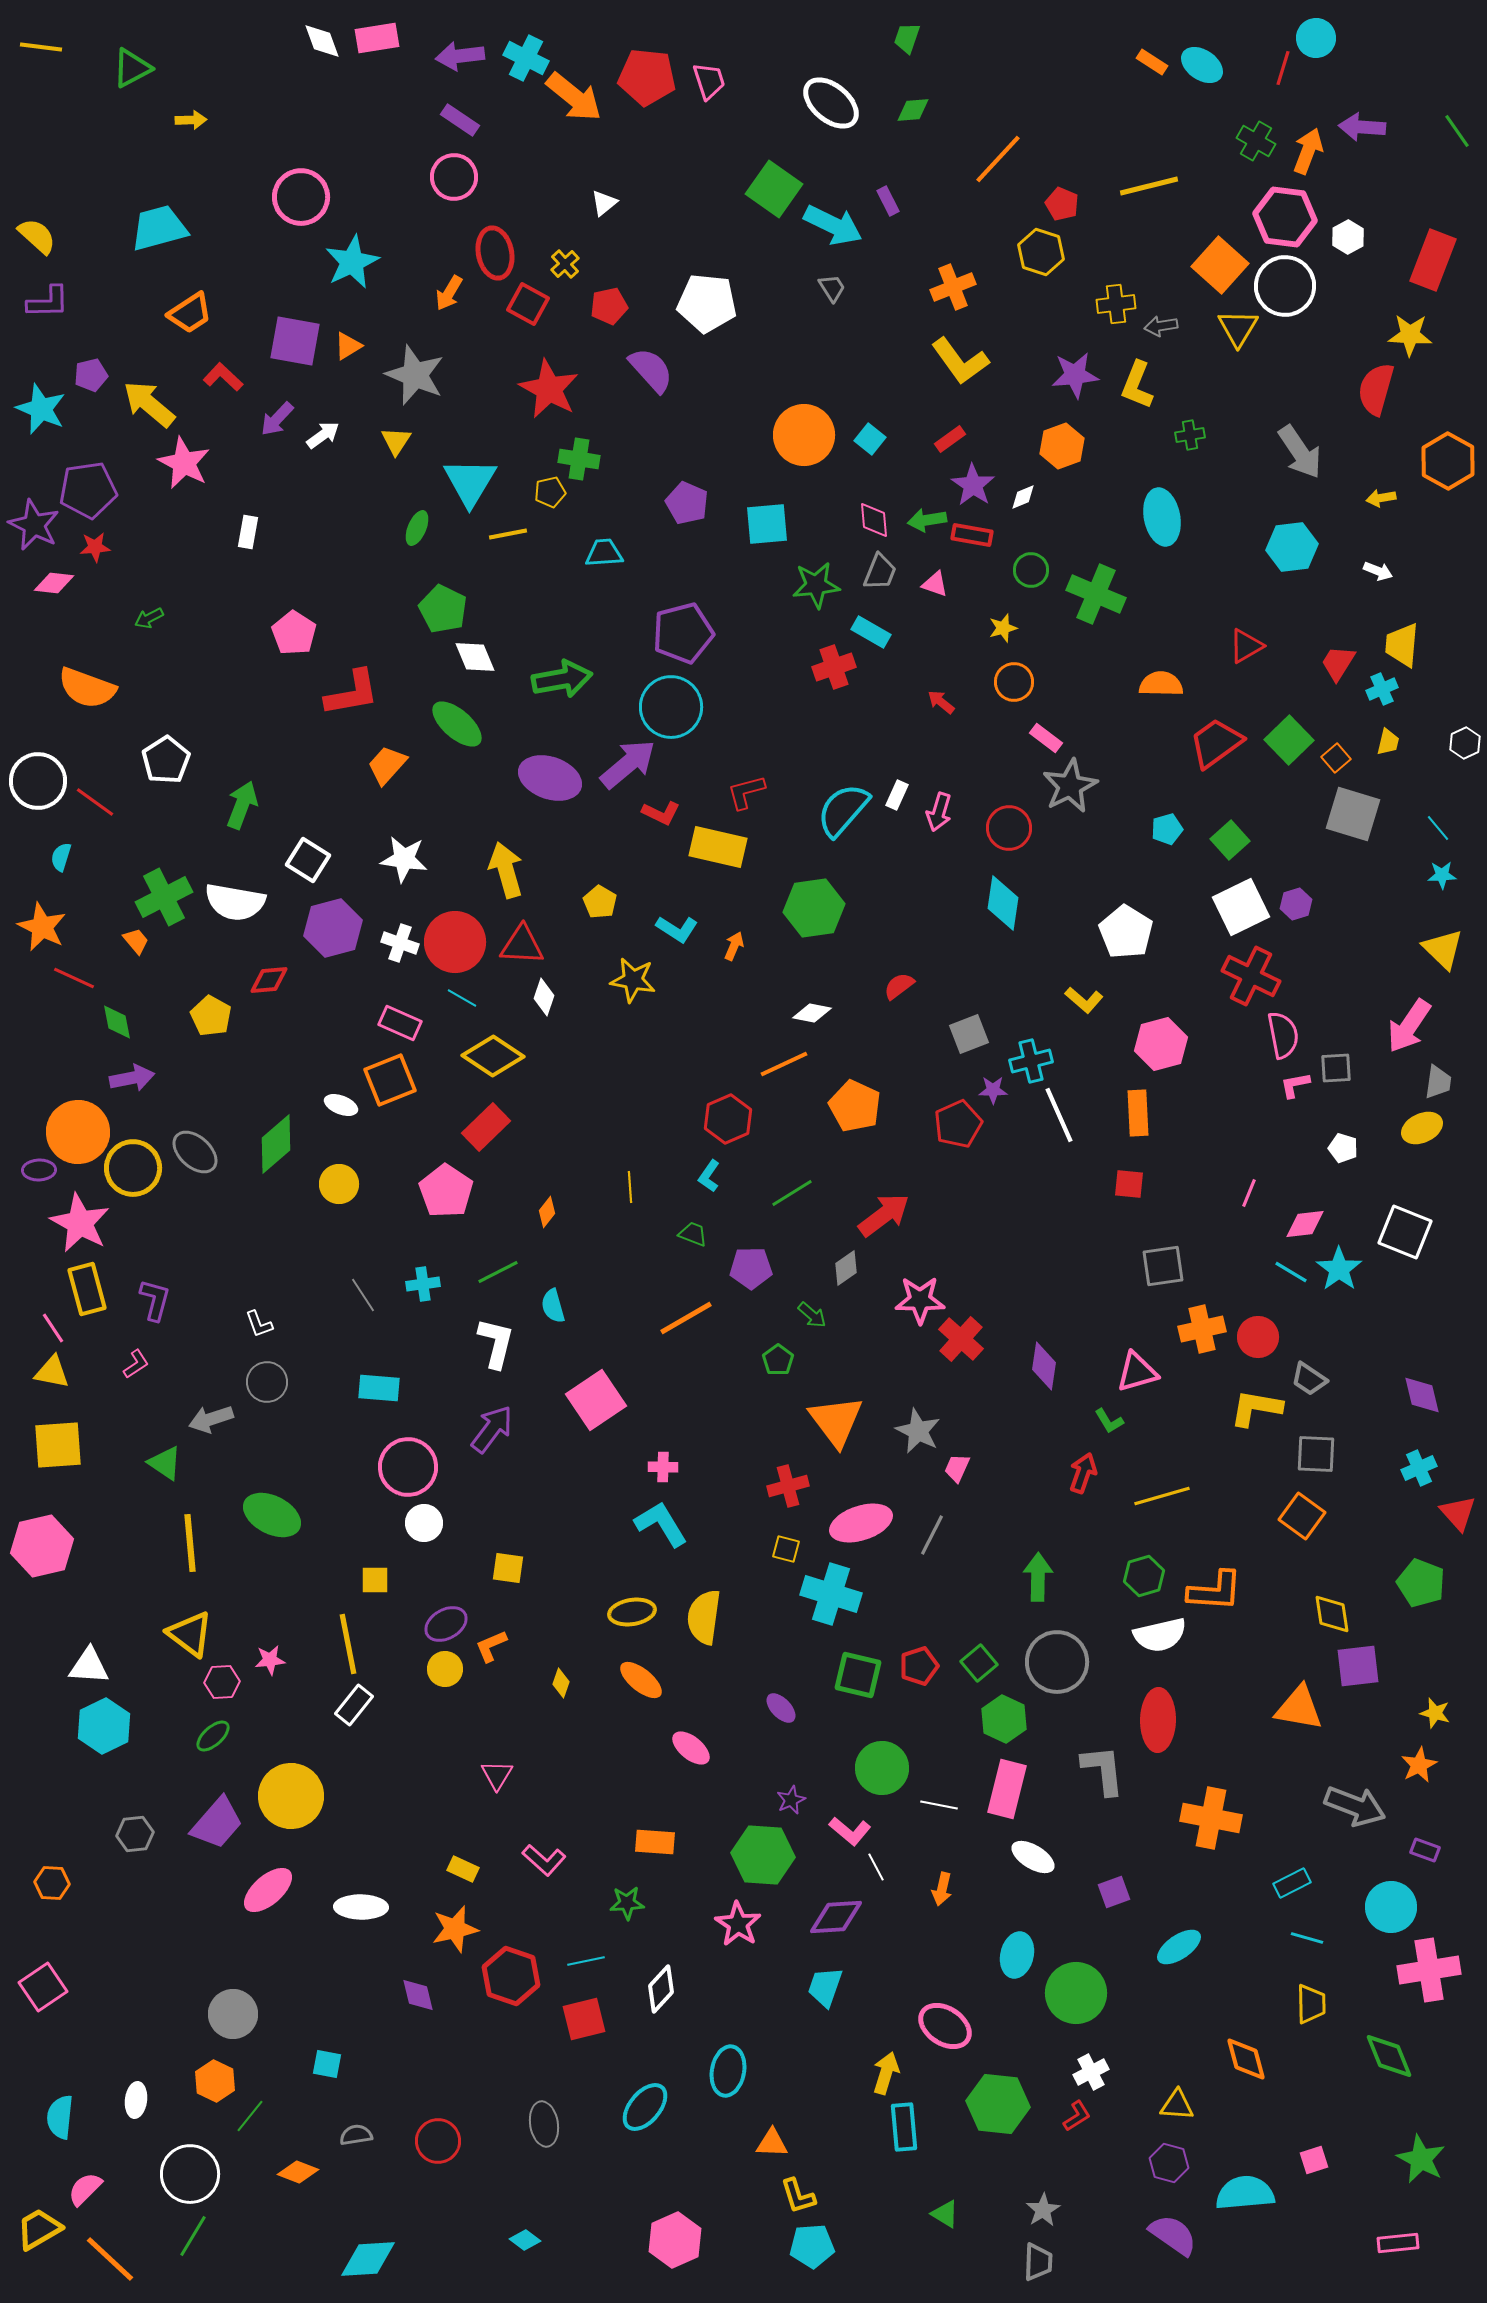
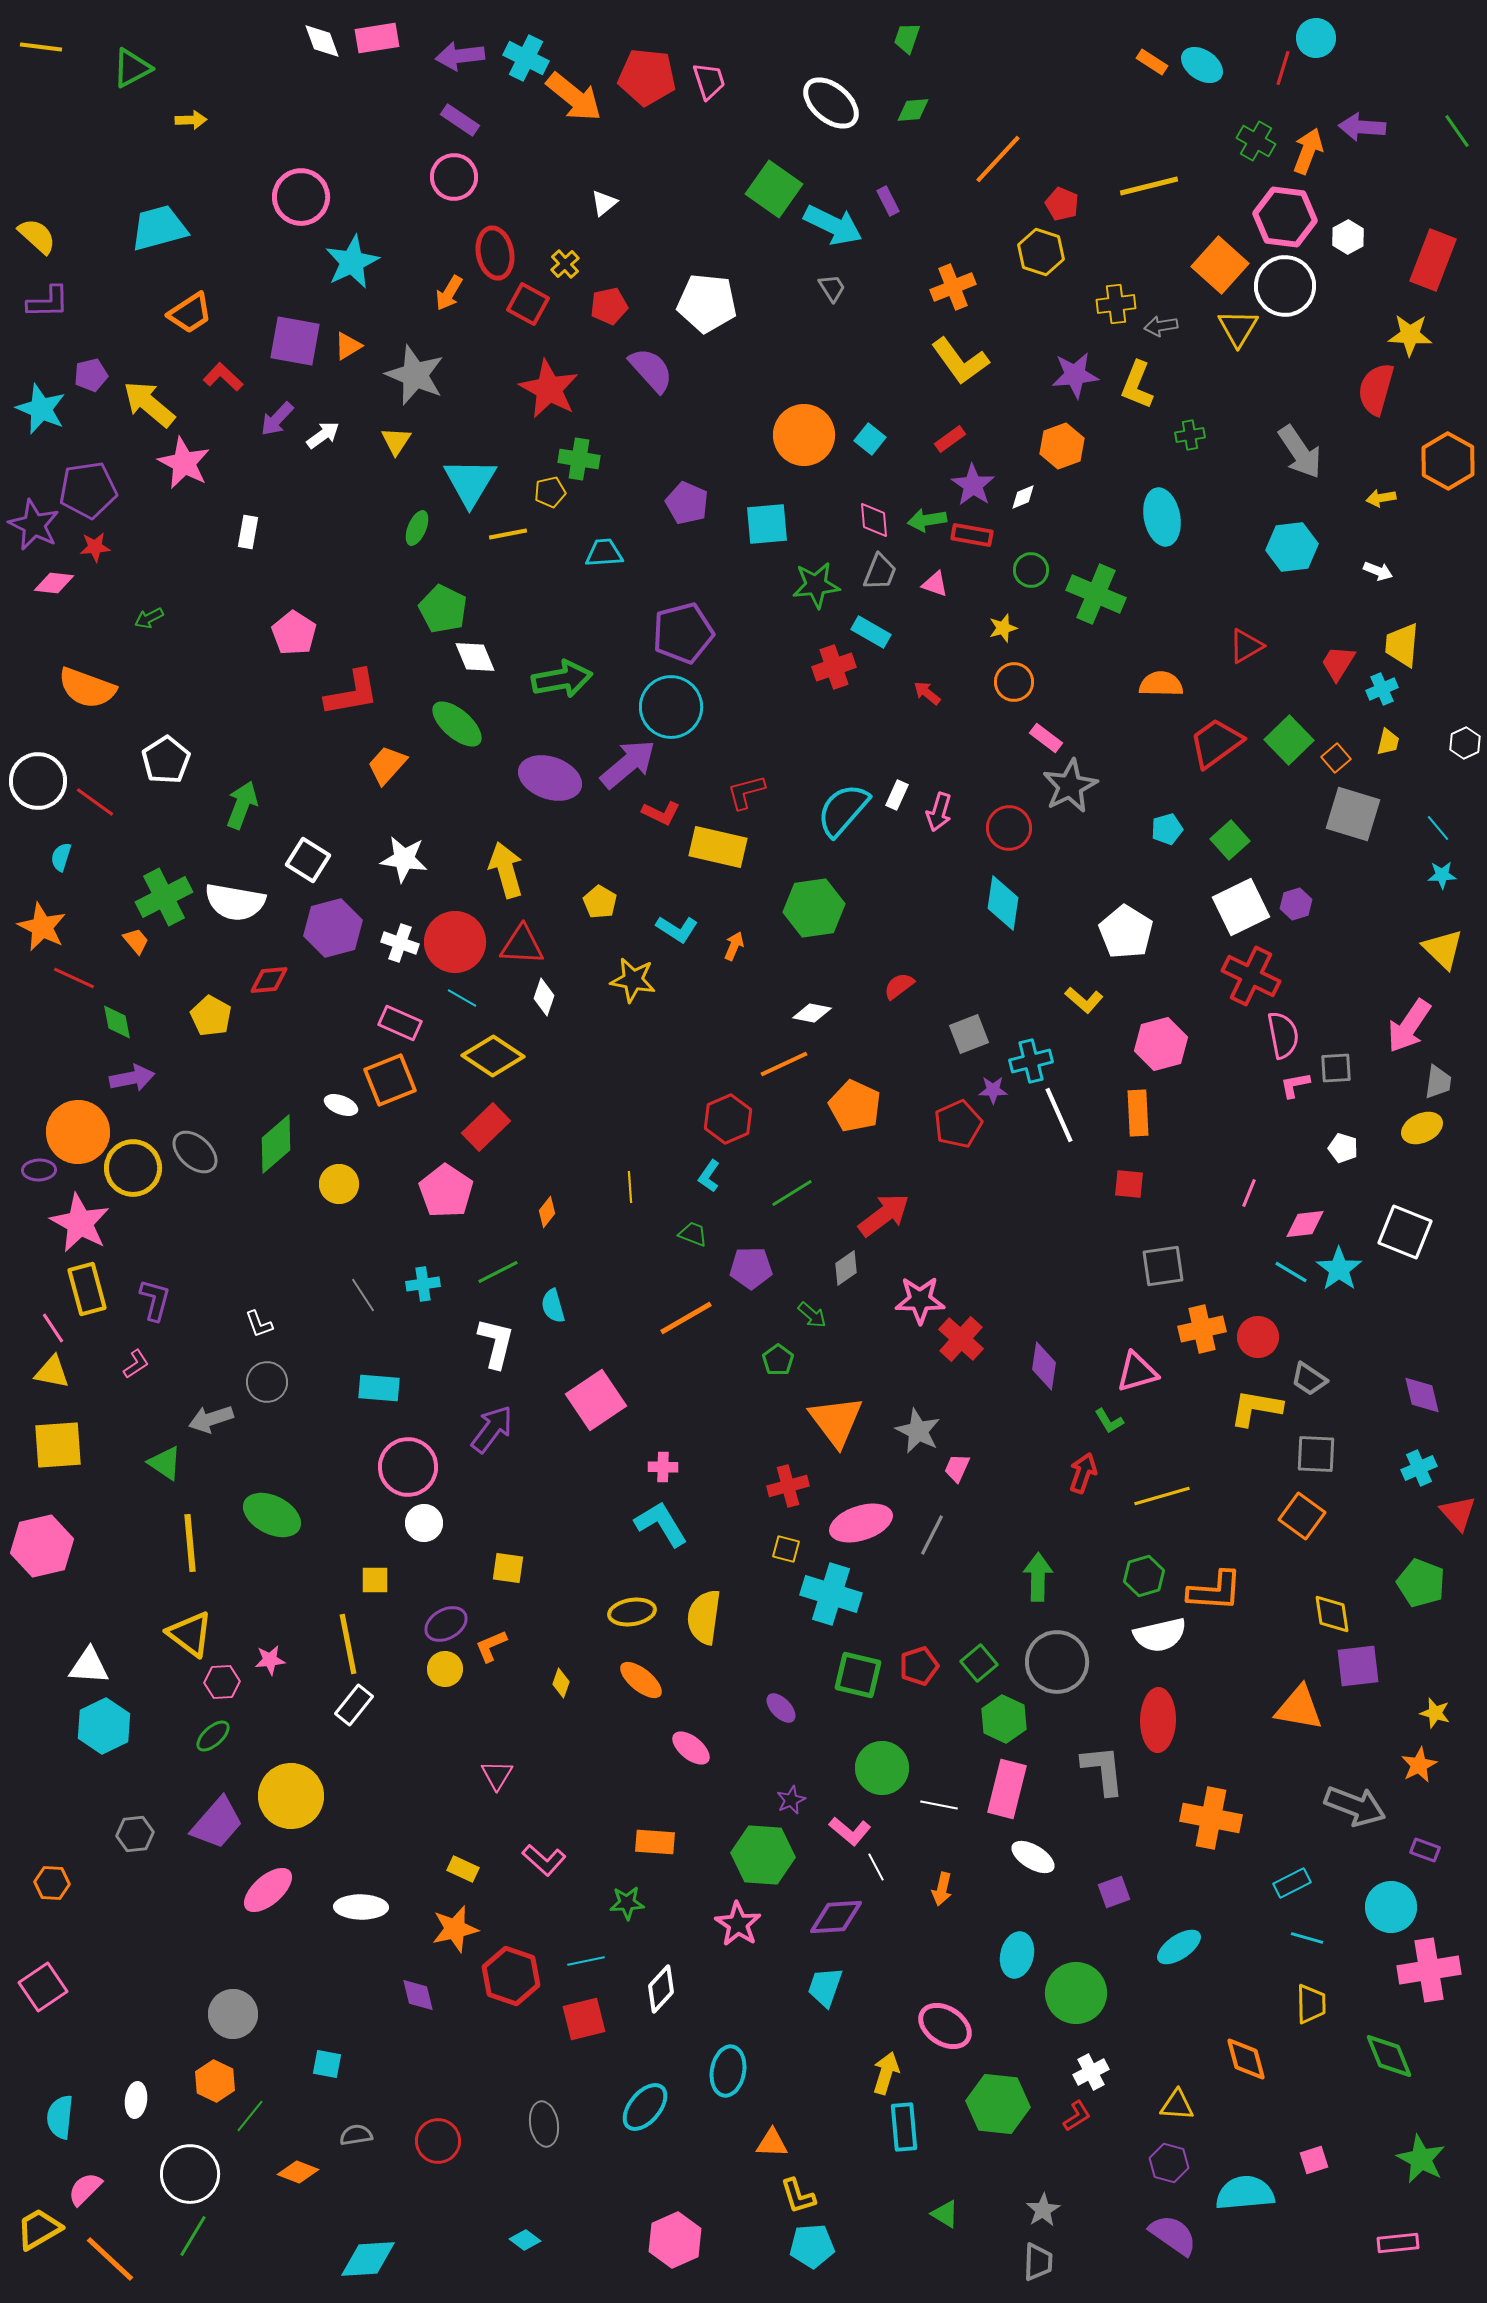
red arrow at (941, 702): moved 14 px left, 9 px up
